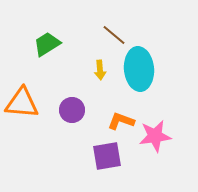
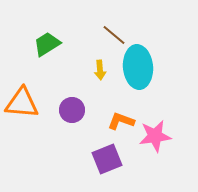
cyan ellipse: moved 1 px left, 2 px up
purple square: moved 3 px down; rotated 12 degrees counterclockwise
